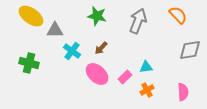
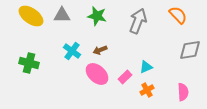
gray triangle: moved 7 px right, 15 px up
brown arrow: moved 1 px left, 2 px down; rotated 24 degrees clockwise
cyan triangle: rotated 16 degrees counterclockwise
